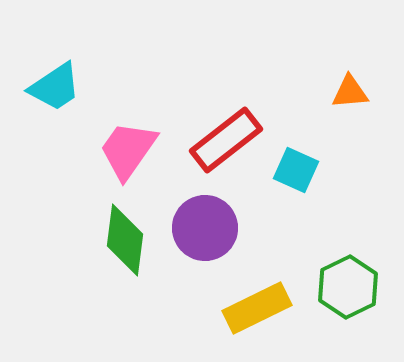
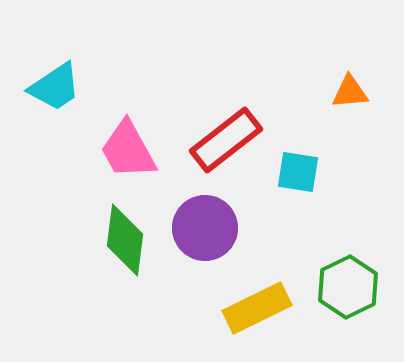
pink trapezoid: rotated 64 degrees counterclockwise
cyan square: moved 2 px right, 2 px down; rotated 15 degrees counterclockwise
